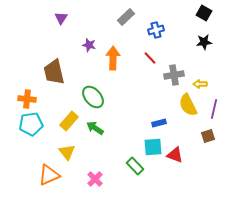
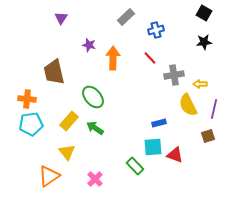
orange triangle: moved 1 px down; rotated 10 degrees counterclockwise
